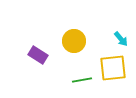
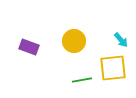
cyan arrow: moved 1 px down
purple rectangle: moved 9 px left, 8 px up; rotated 12 degrees counterclockwise
